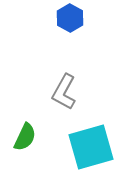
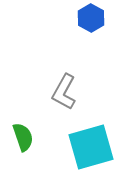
blue hexagon: moved 21 px right
green semicircle: moved 2 px left; rotated 44 degrees counterclockwise
